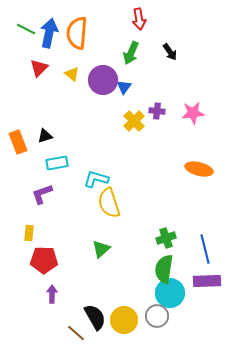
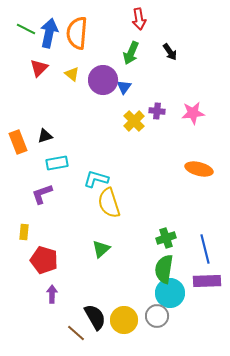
yellow rectangle: moved 5 px left, 1 px up
red pentagon: rotated 16 degrees clockwise
